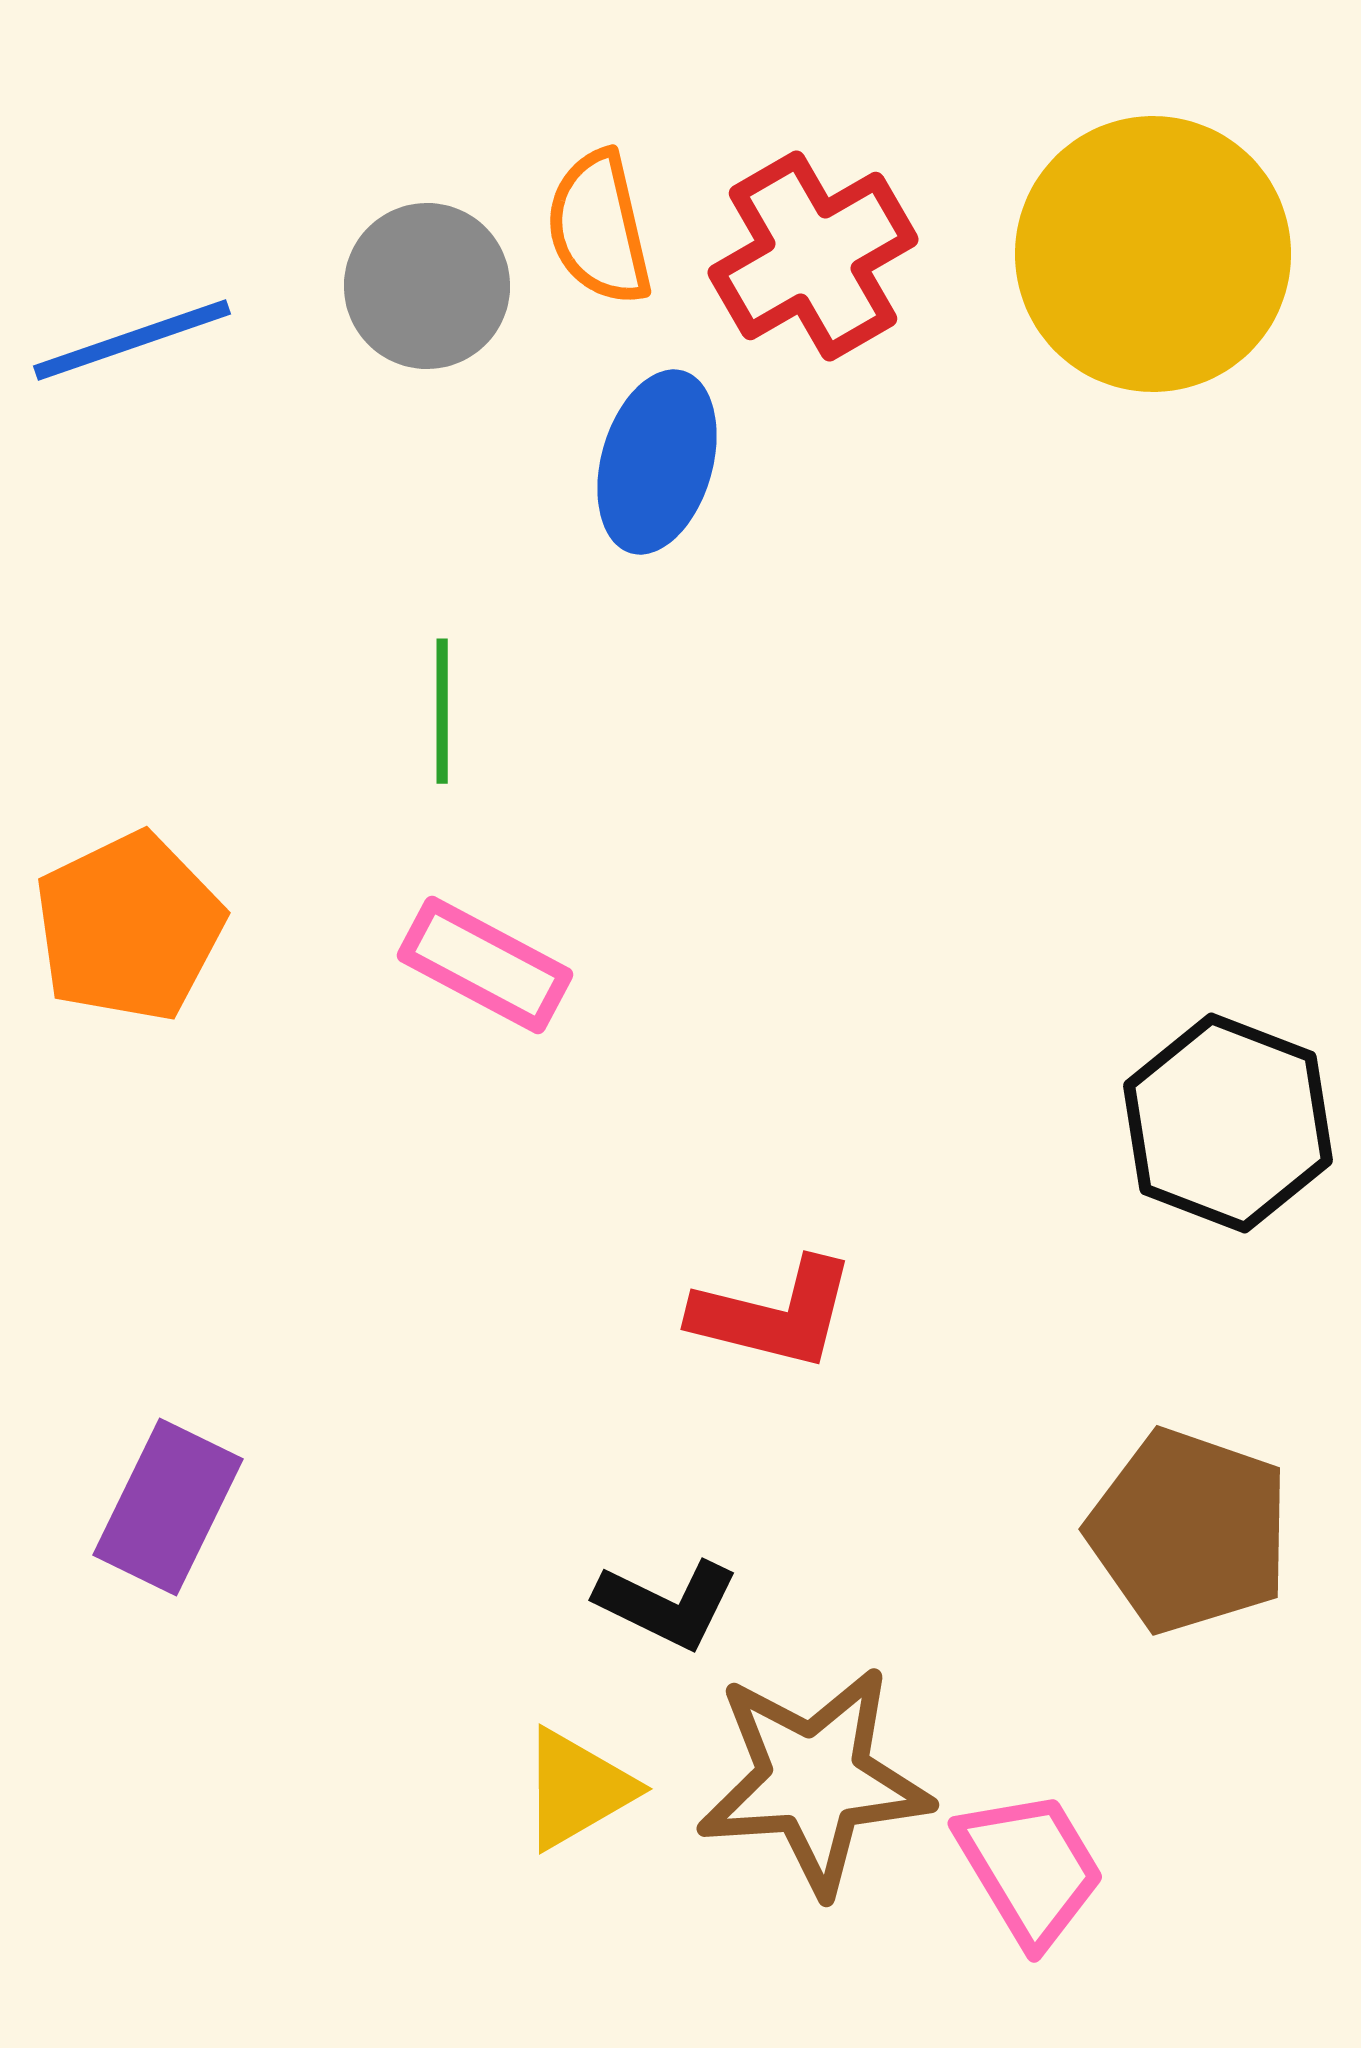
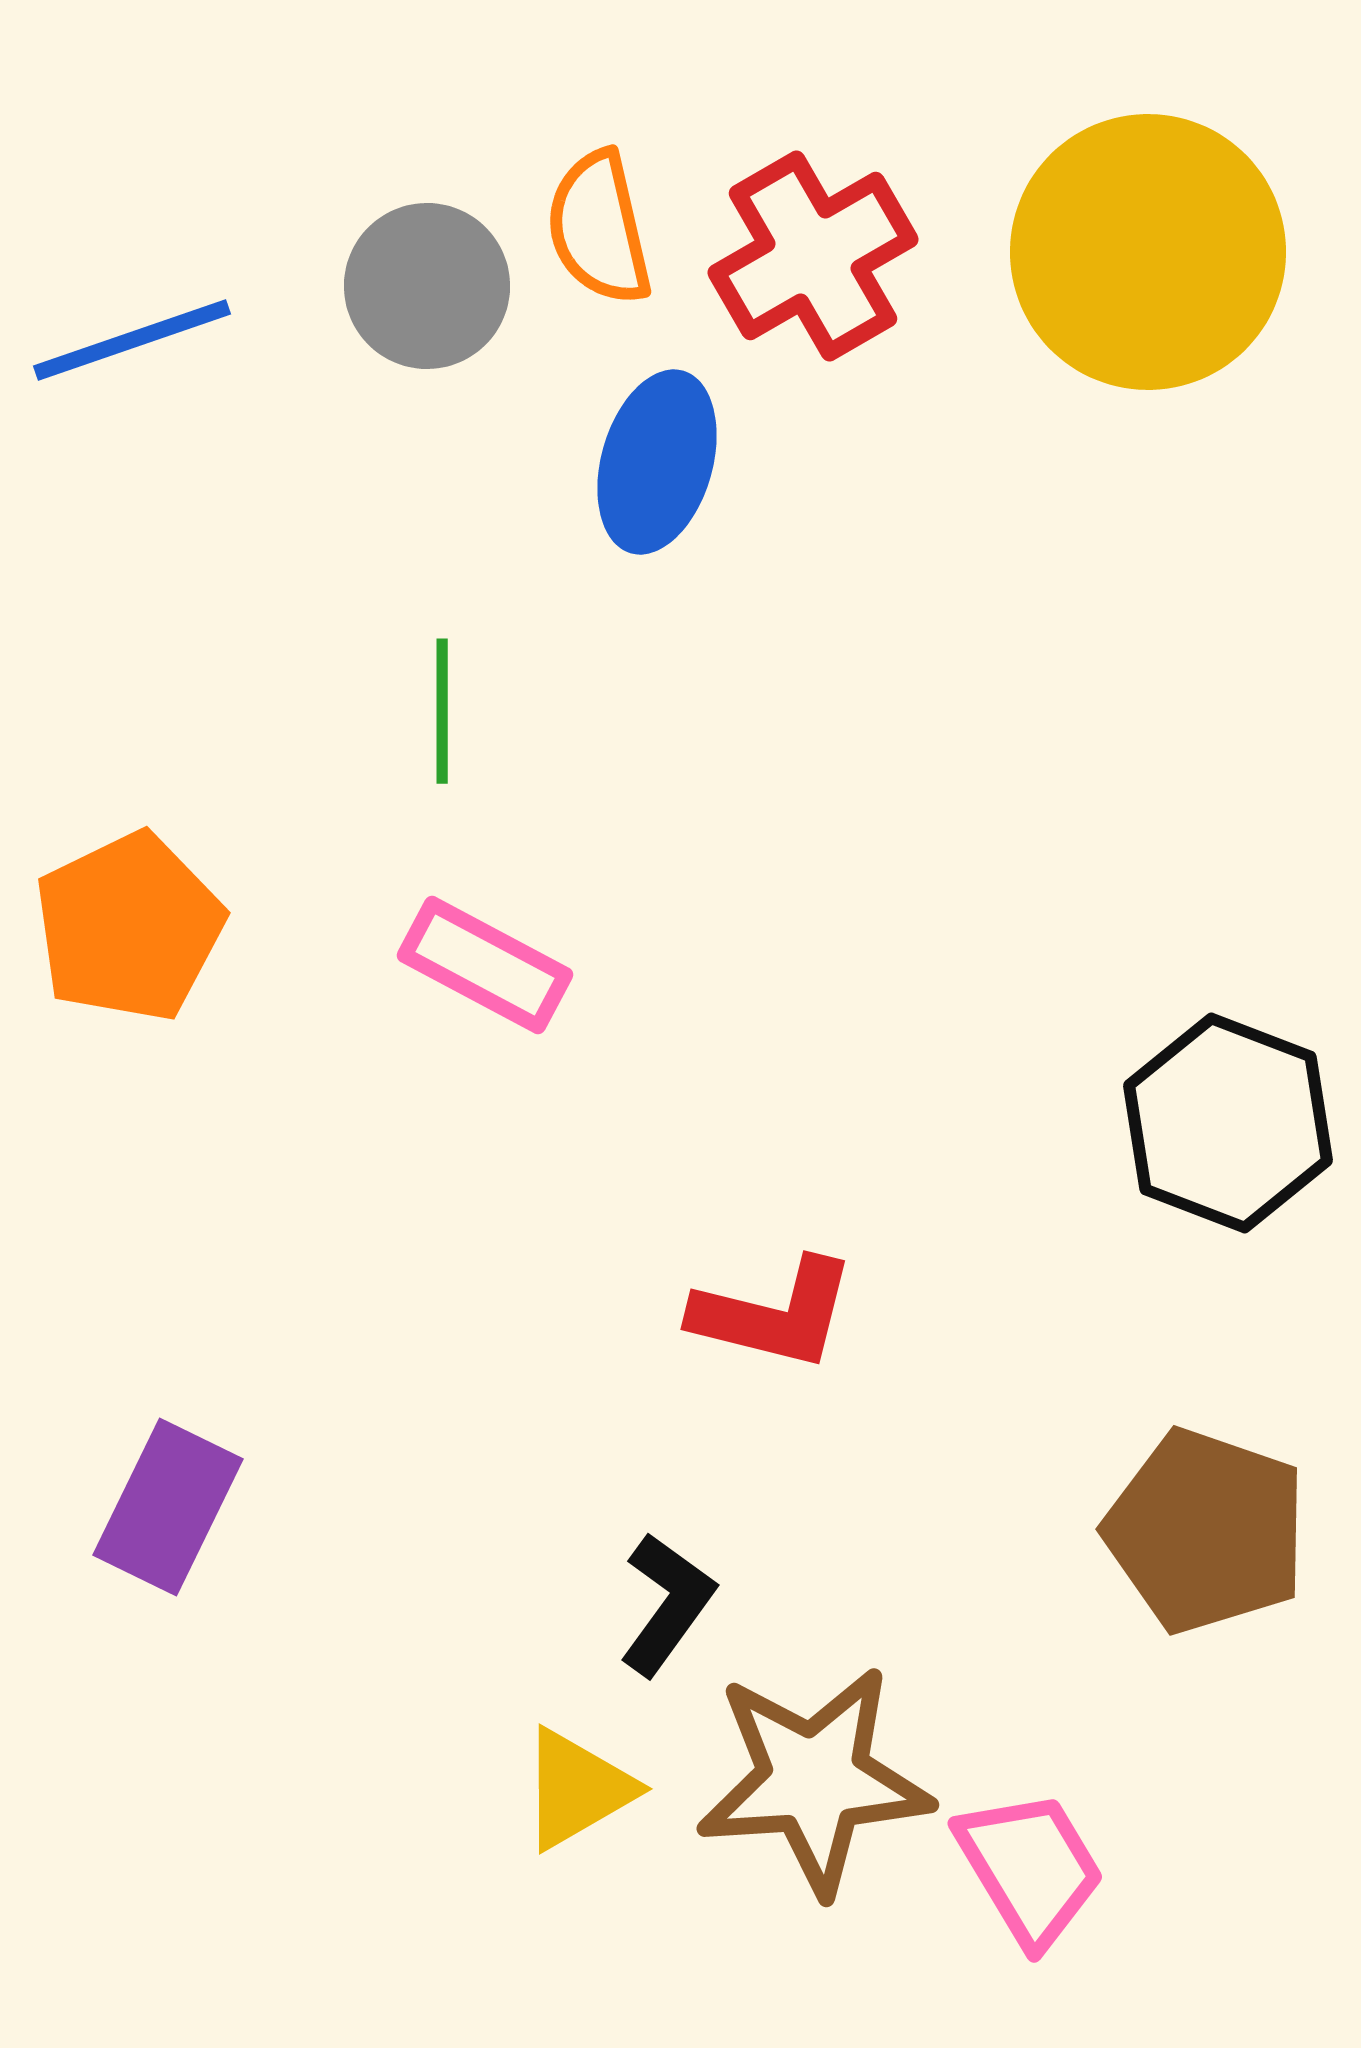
yellow circle: moved 5 px left, 2 px up
brown pentagon: moved 17 px right
black L-shape: rotated 80 degrees counterclockwise
